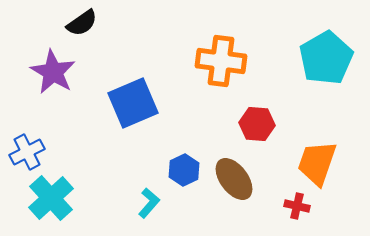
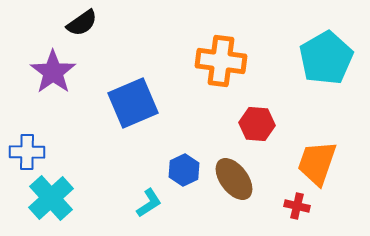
purple star: rotated 6 degrees clockwise
blue cross: rotated 28 degrees clockwise
cyan L-shape: rotated 16 degrees clockwise
